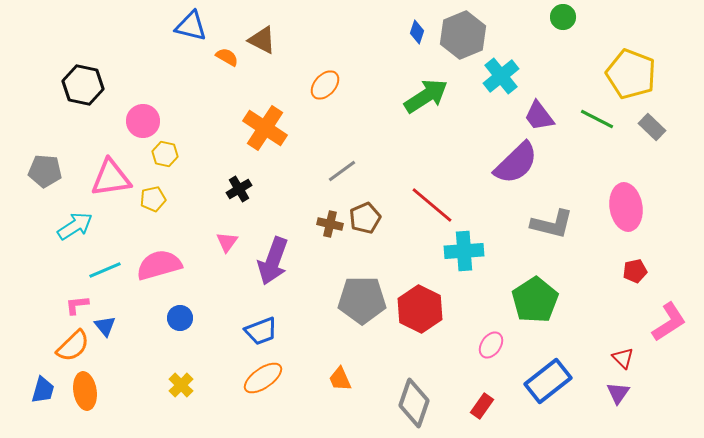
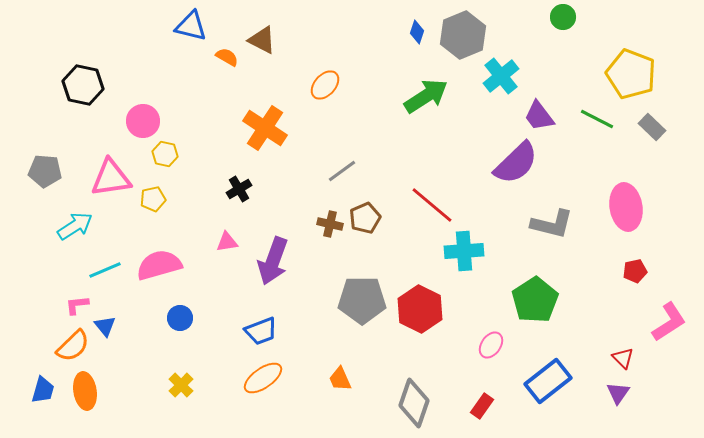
pink triangle at (227, 242): rotated 45 degrees clockwise
